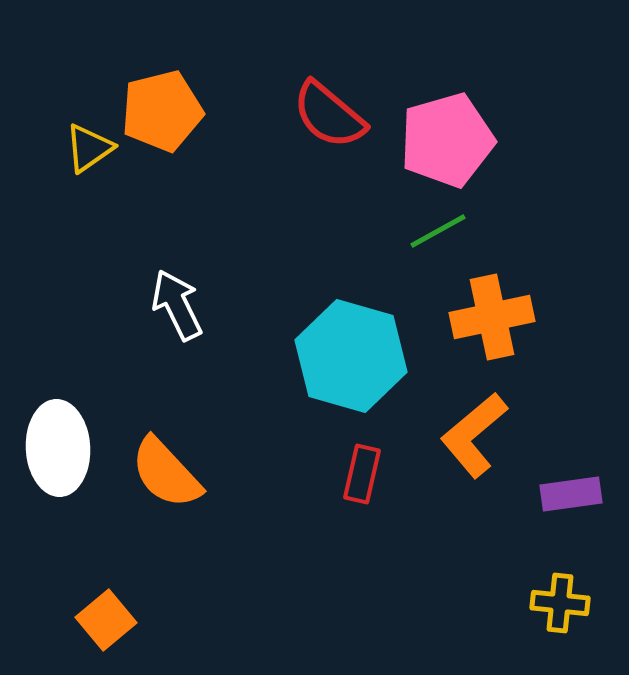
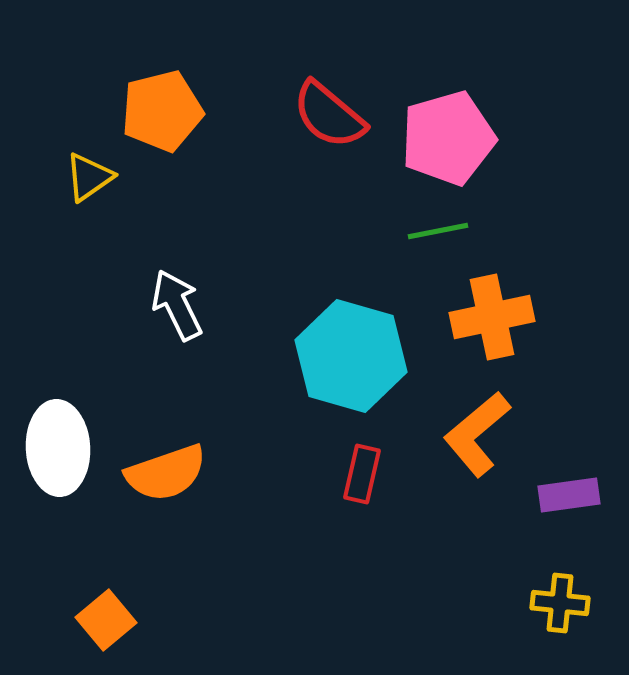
pink pentagon: moved 1 px right, 2 px up
yellow triangle: moved 29 px down
green line: rotated 18 degrees clockwise
orange L-shape: moved 3 px right, 1 px up
orange semicircle: rotated 66 degrees counterclockwise
purple rectangle: moved 2 px left, 1 px down
